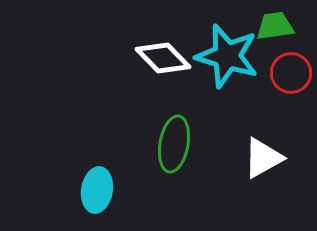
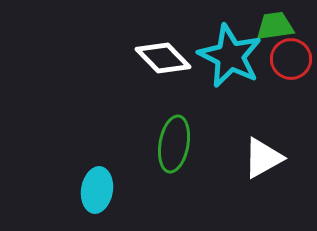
cyan star: moved 3 px right; rotated 10 degrees clockwise
red circle: moved 14 px up
